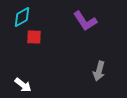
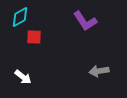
cyan diamond: moved 2 px left
gray arrow: rotated 66 degrees clockwise
white arrow: moved 8 px up
